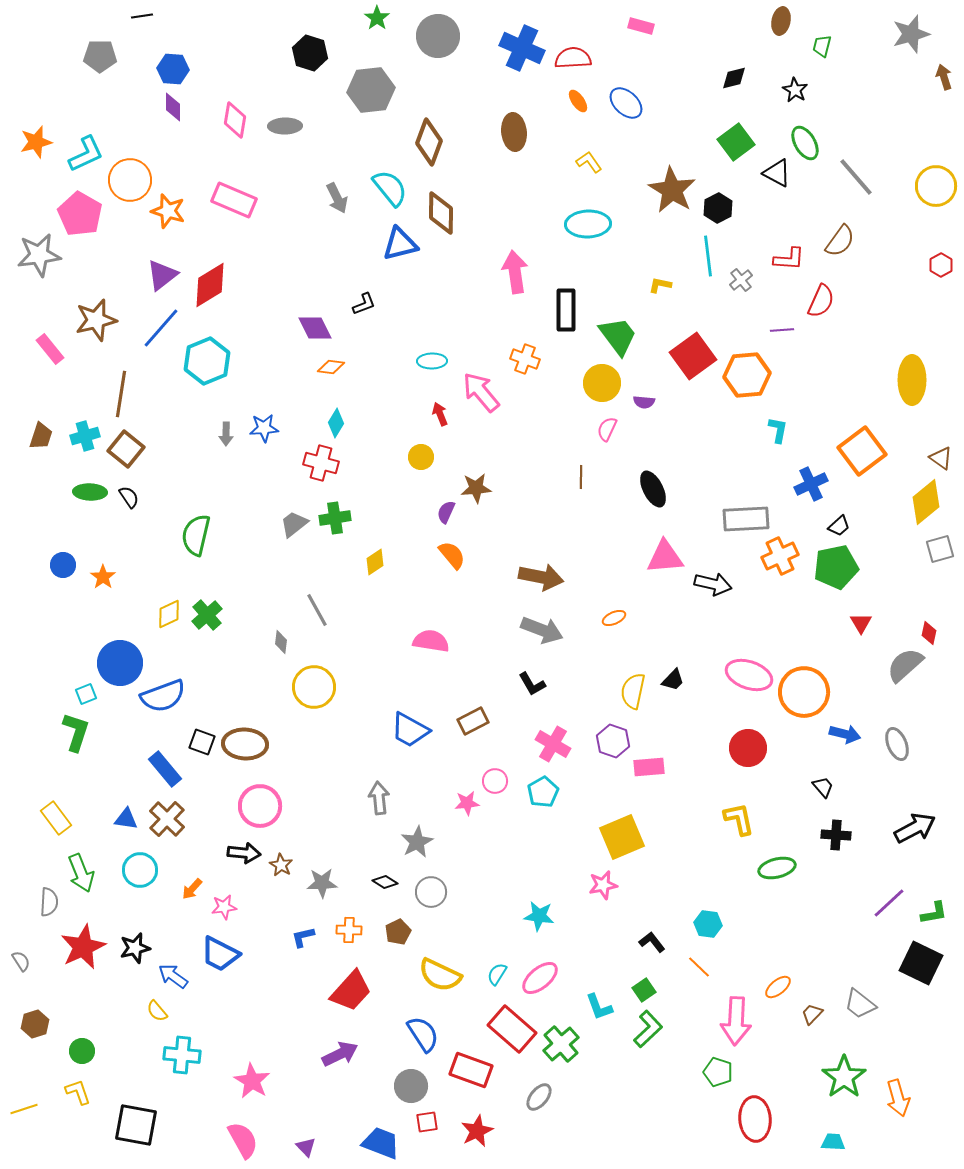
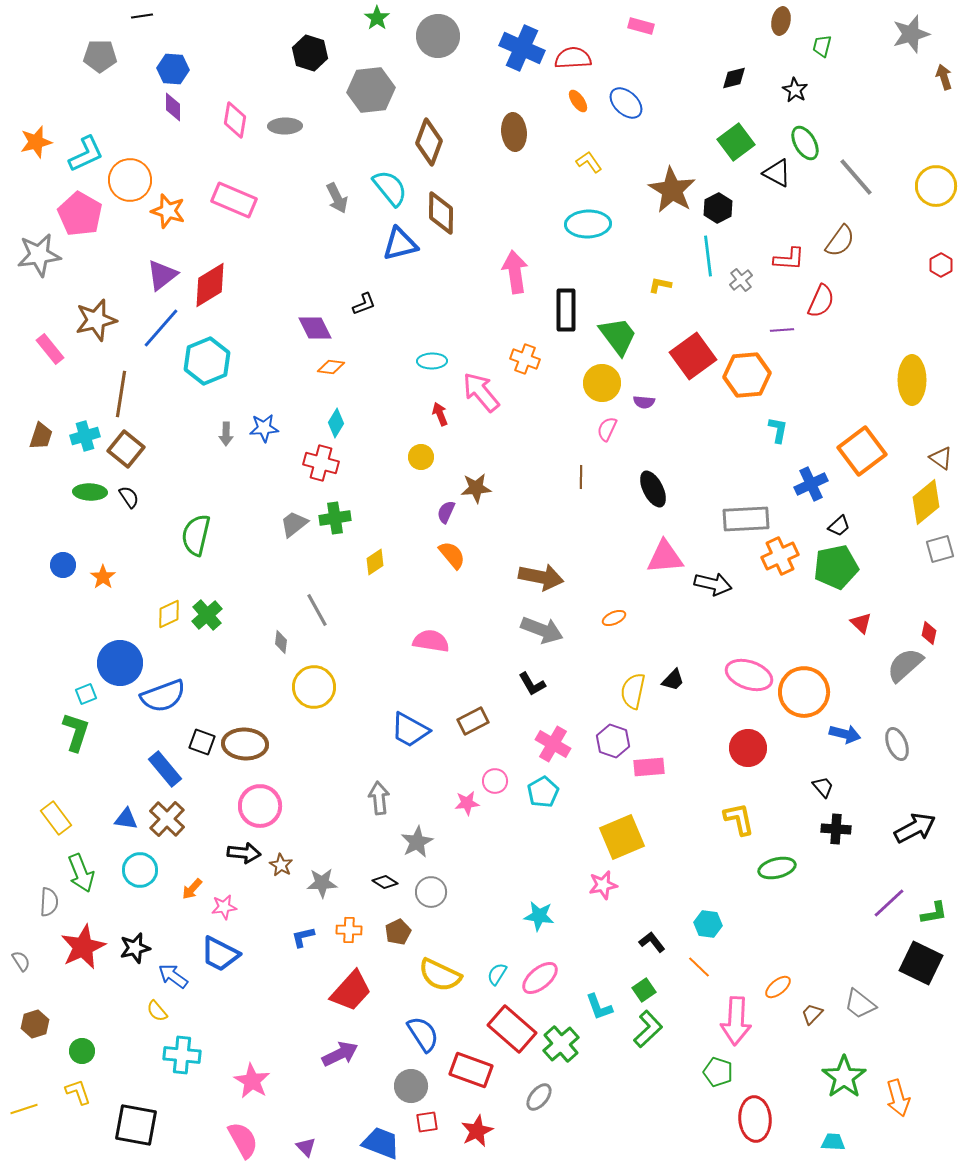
red triangle at (861, 623): rotated 15 degrees counterclockwise
black cross at (836, 835): moved 6 px up
